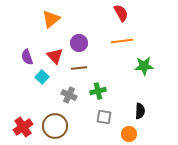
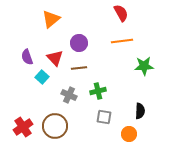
red triangle: moved 2 px down
